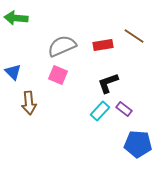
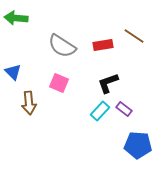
gray semicircle: rotated 124 degrees counterclockwise
pink square: moved 1 px right, 8 px down
blue pentagon: moved 1 px down
